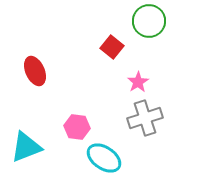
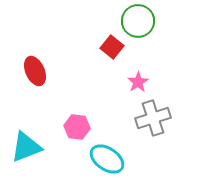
green circle: moved 11 px left
gray cross: moved 8 px right
cyan ellipse: moved 3 px right, 1 px down
